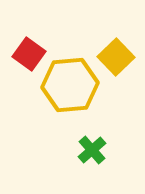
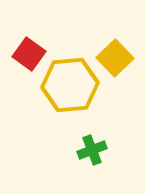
yellow square: moved 1 px left, 1 px down
green cross: rotated 20 degrees clockwise
